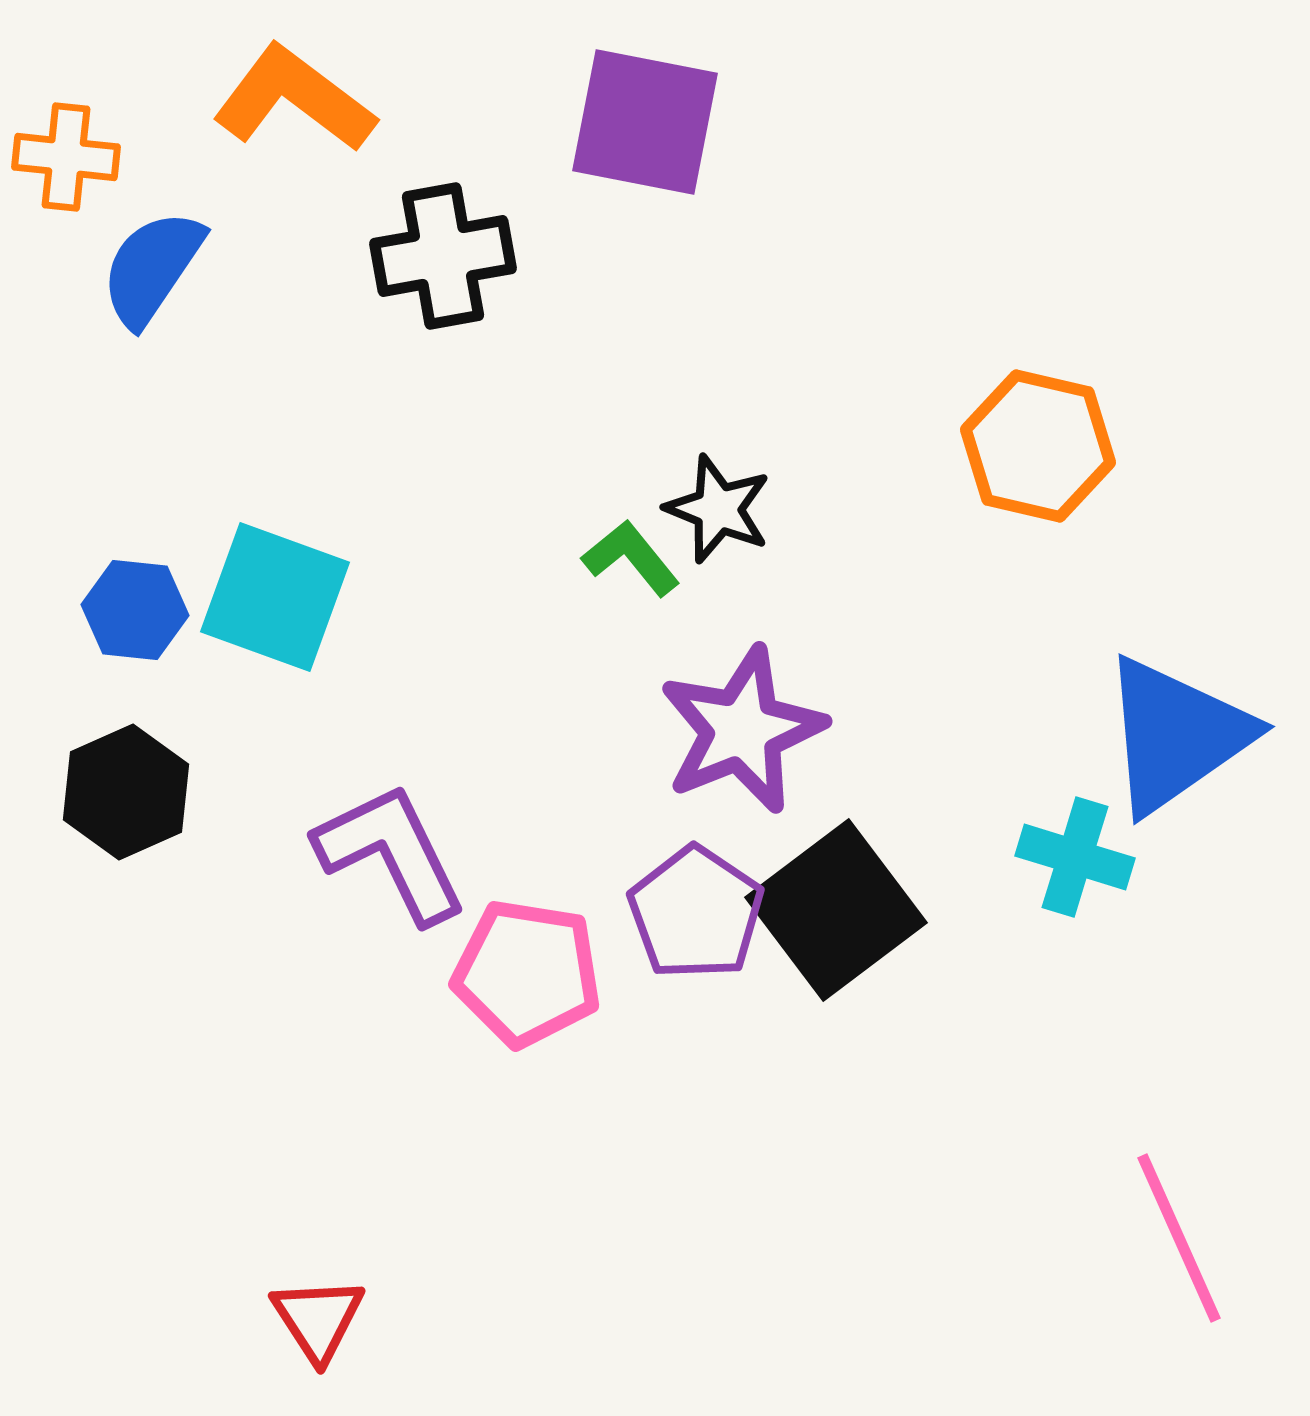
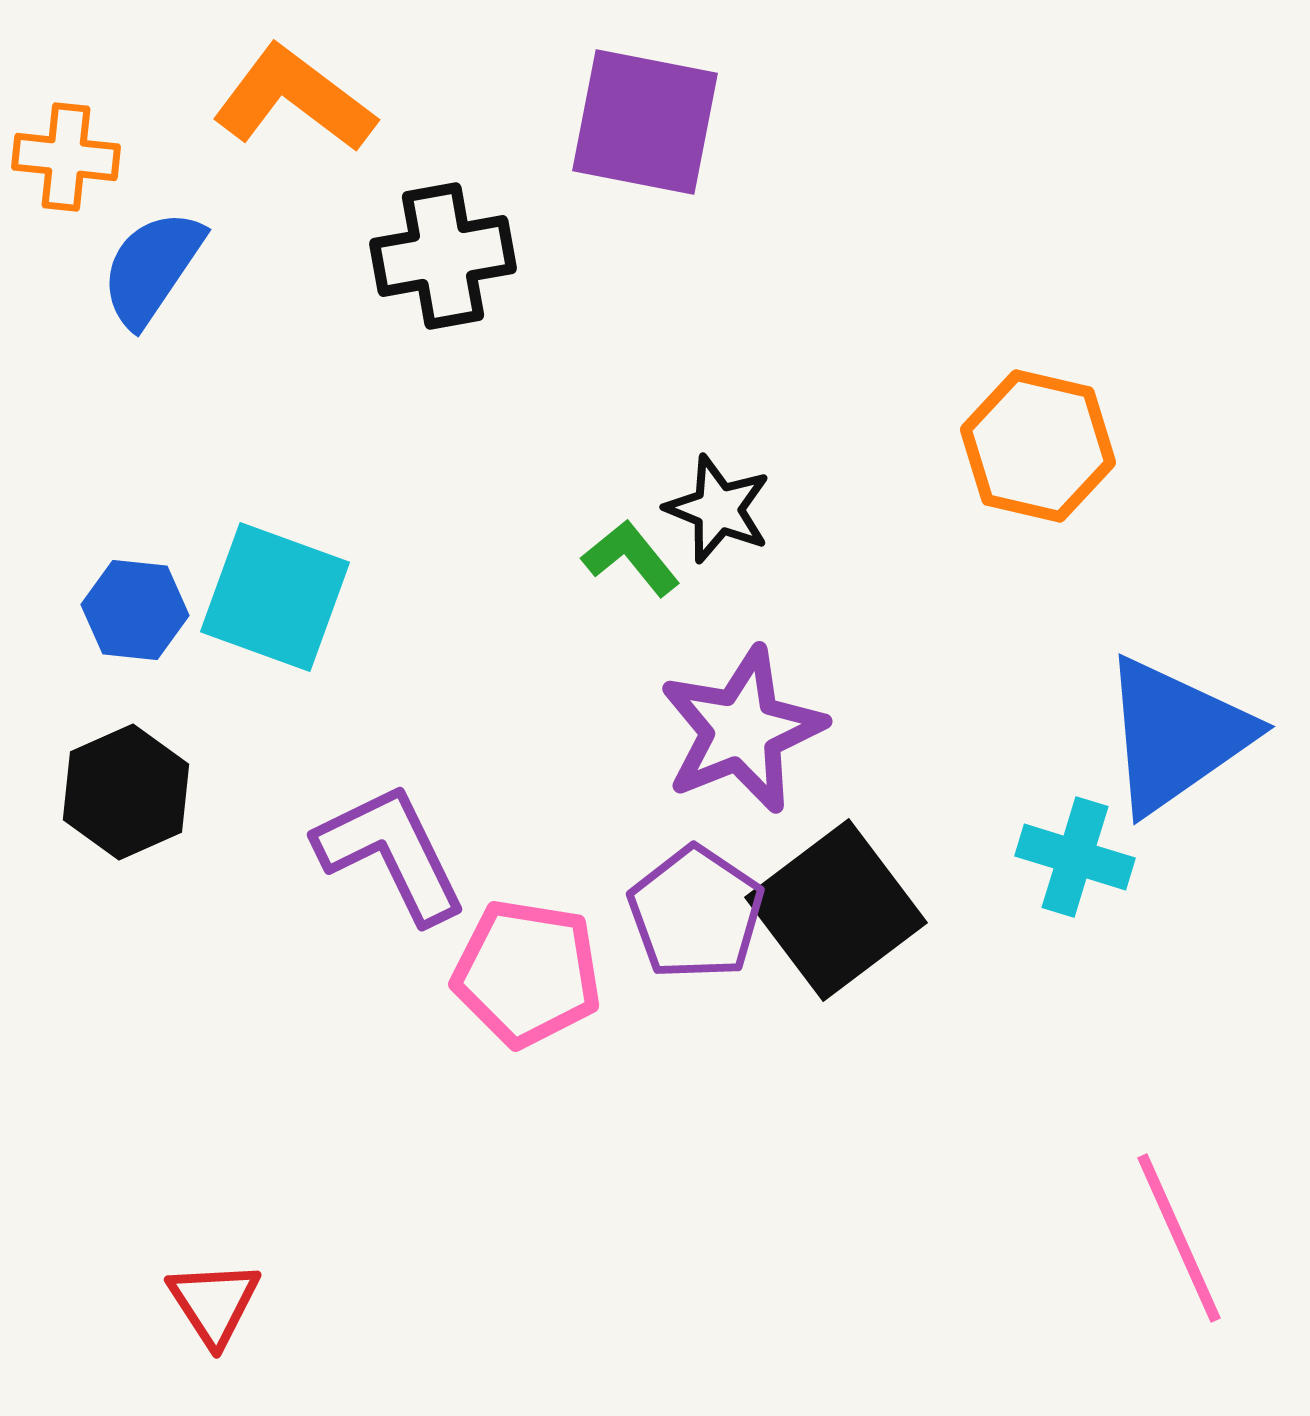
red triangle: moved 104 px left, 16 px up
